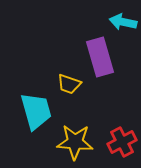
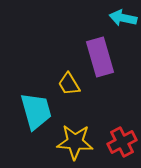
cyan arrow: moved 4 px up
yellow trapezoid: rotated 40 degrees clockwise
